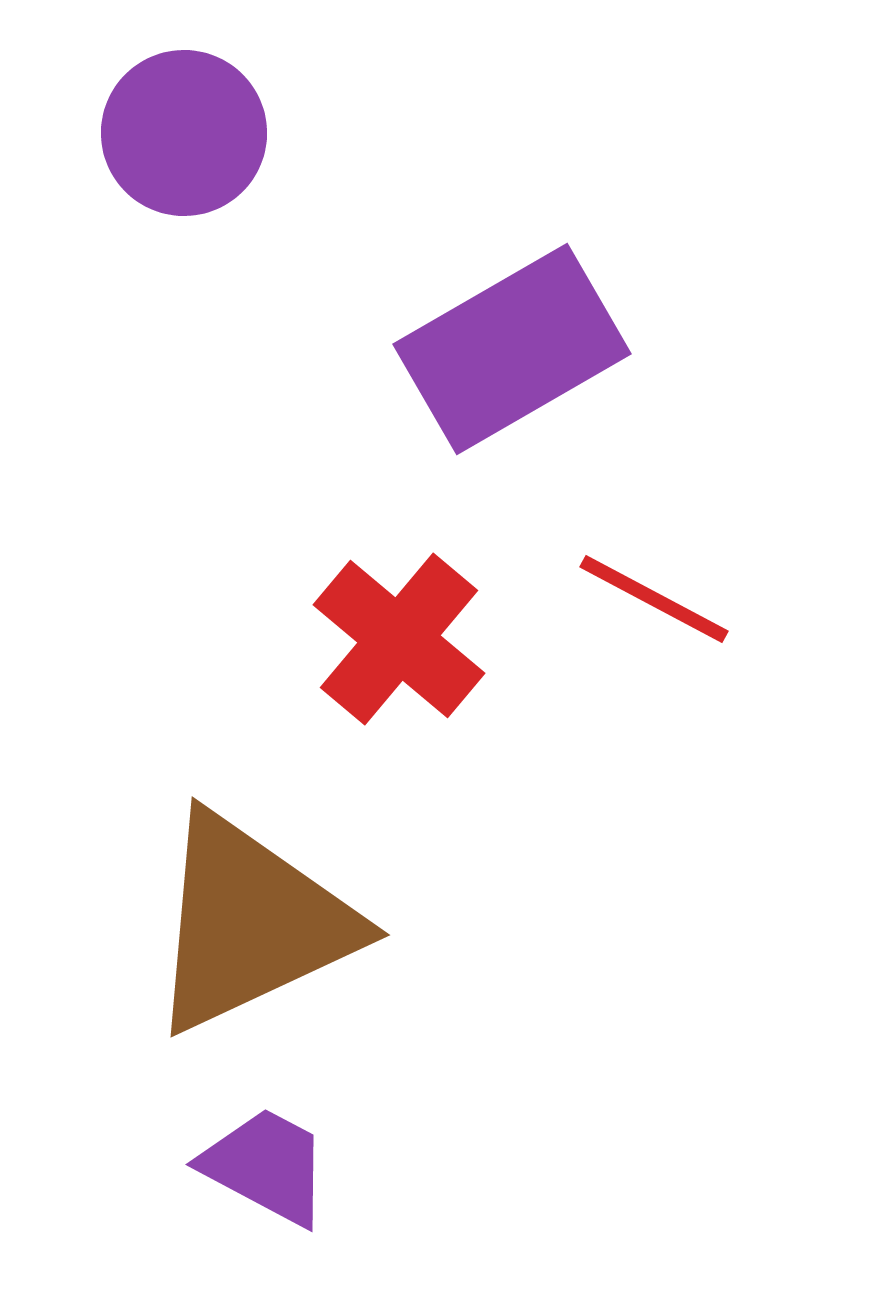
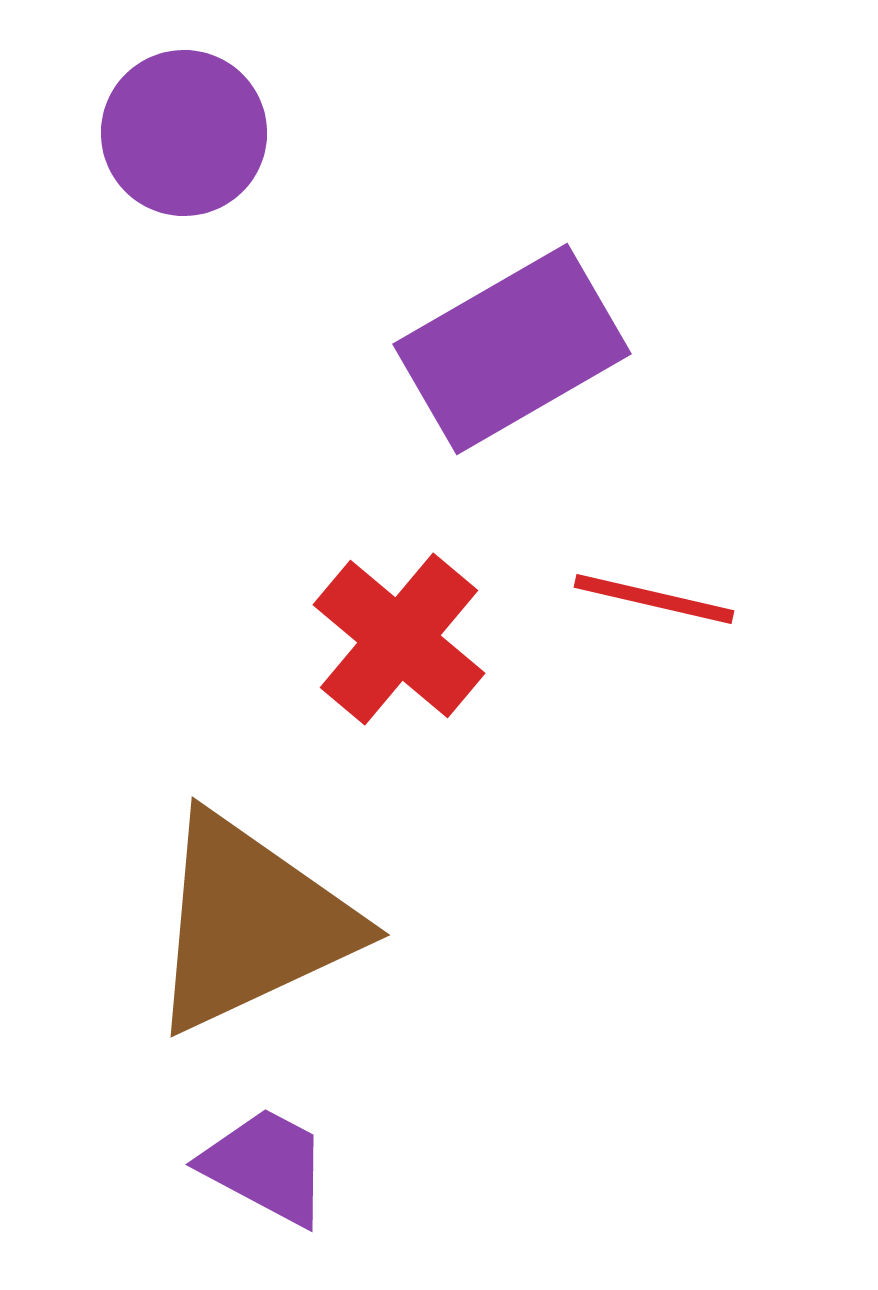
red line: rotated 15 degrees counterclockwise
